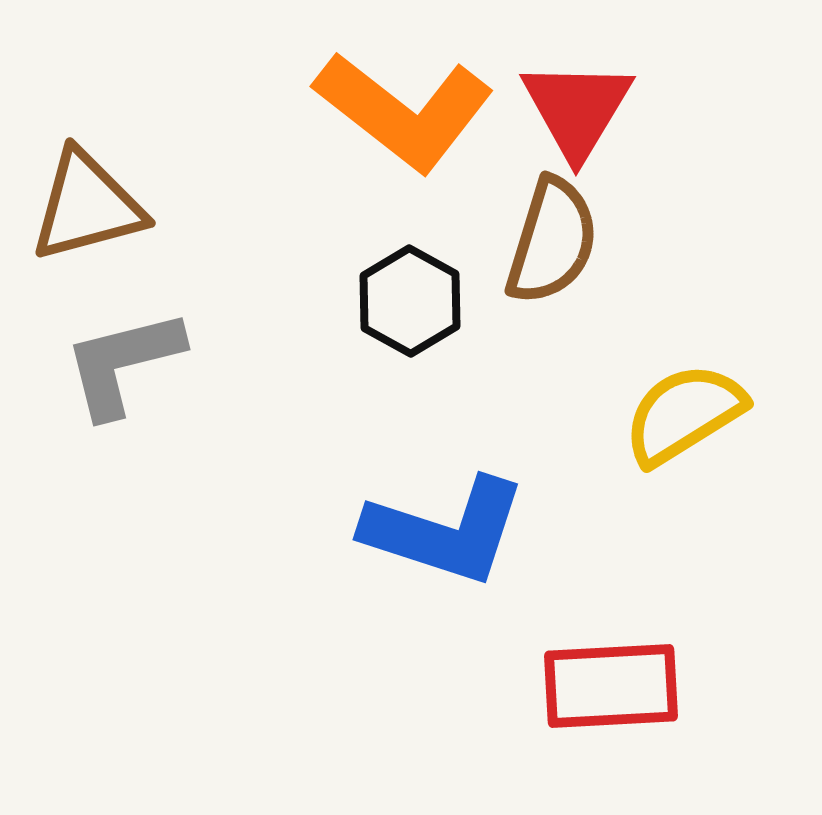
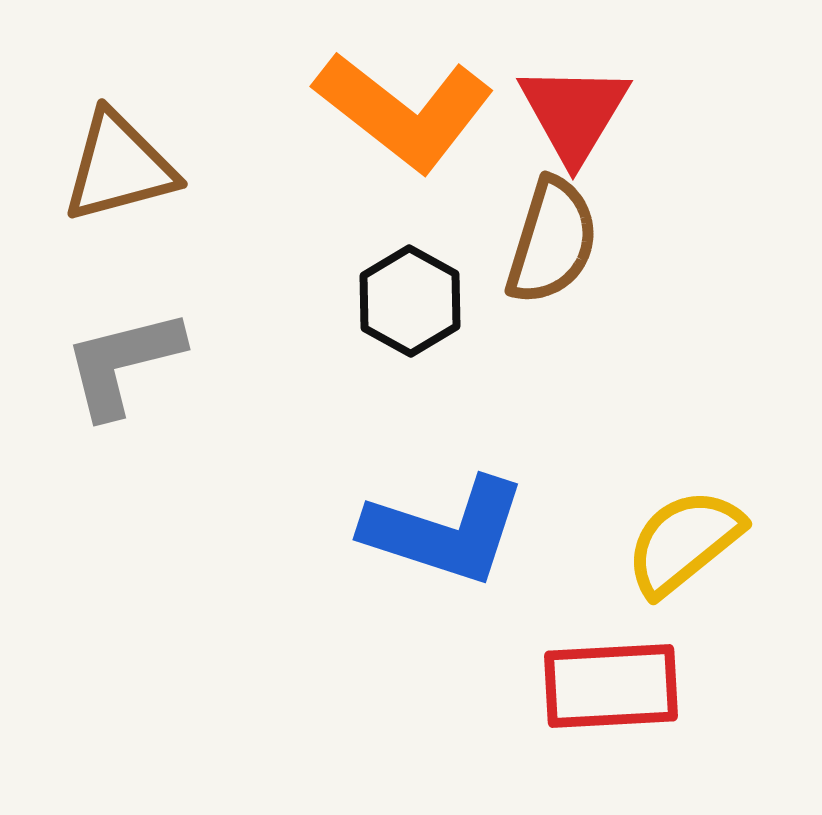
red triangle: moved 3 px left, 4 px down
brown triangle: moved 32 px right, 39 px up
yellow semicircle: moved 128 px down; rotated 7 degrees counterclockwise
